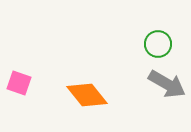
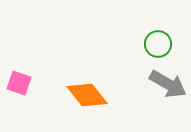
gray arrow: moved 1 px right
